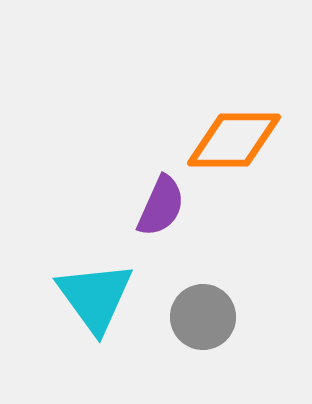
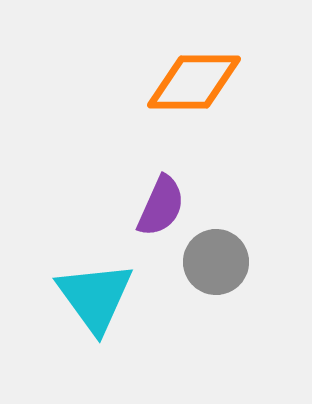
orange diamond: moved 40 px left, 58 px up
gray circle: moved 13 px right, 55 px up
